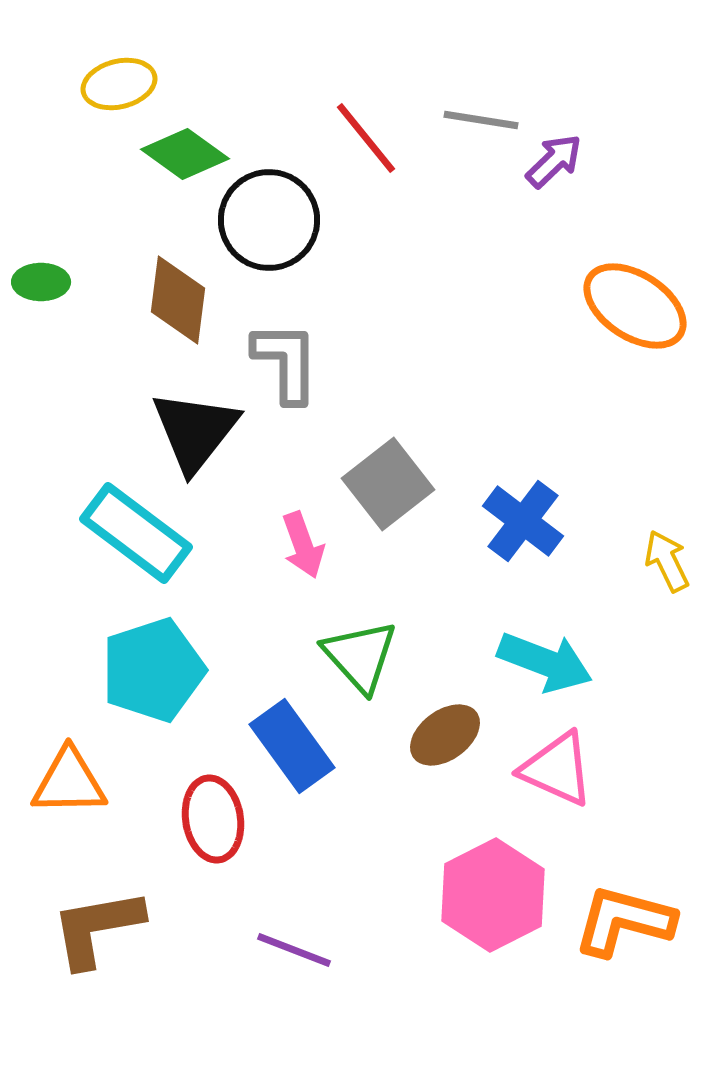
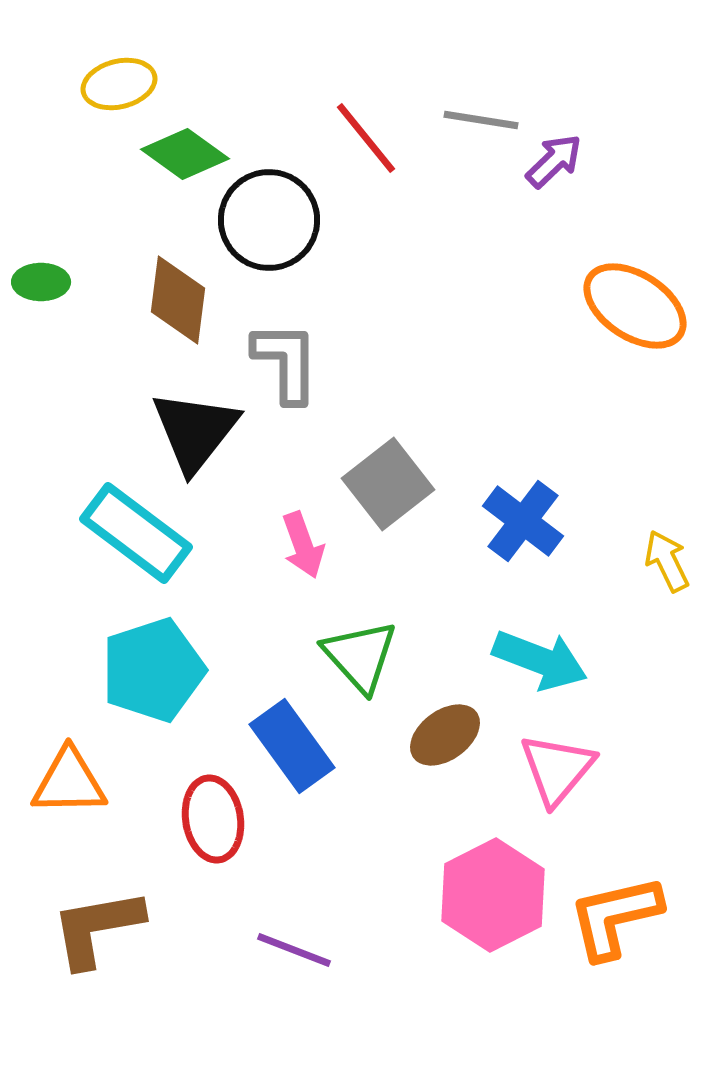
cyan arrow: moved 5 px left, 2 px up
pink triangle: rotated 46 degrees clockwise
orange L-shape: moved 9 px left, 4 px up; rotated 28 degrees counterclockwise
